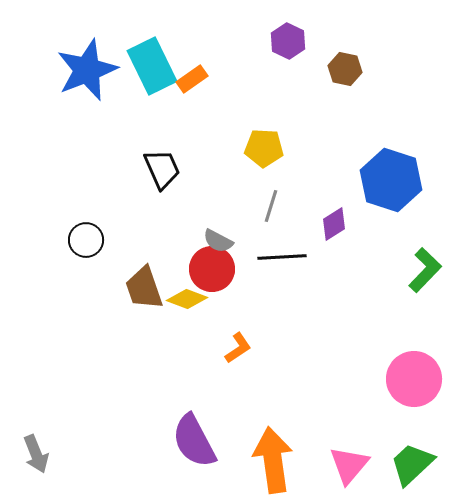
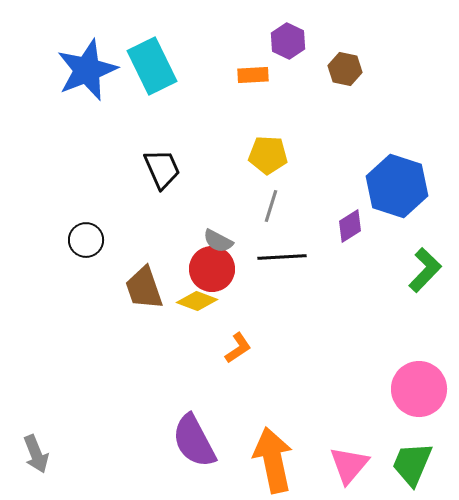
orange rectangle: moved 61 px right, 4 px up; rotated 32 degrees clockwise
yellow pentagon: moved 4 px right, 7 px down
blue hexagon: moved 6 px right, 6 px down
purple diamond: moved 16 px right, 2 px down
yellow diamond: moved 10 px right, 2 px down
pink circle: moved 5 px right, 10 px down
orange arrow: rotated 4 degrees counterclockwise
green trapezoid: rotated 24 degrees counterclockwise
